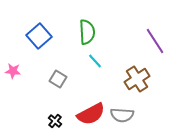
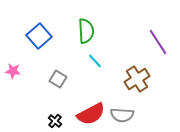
green semicircle: moved 1 px left, 1 px up
purple line: moved 3 px right, 1 px down
